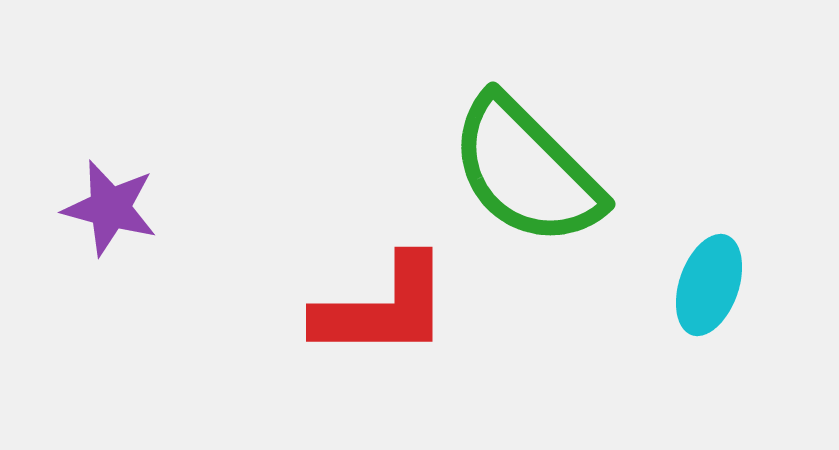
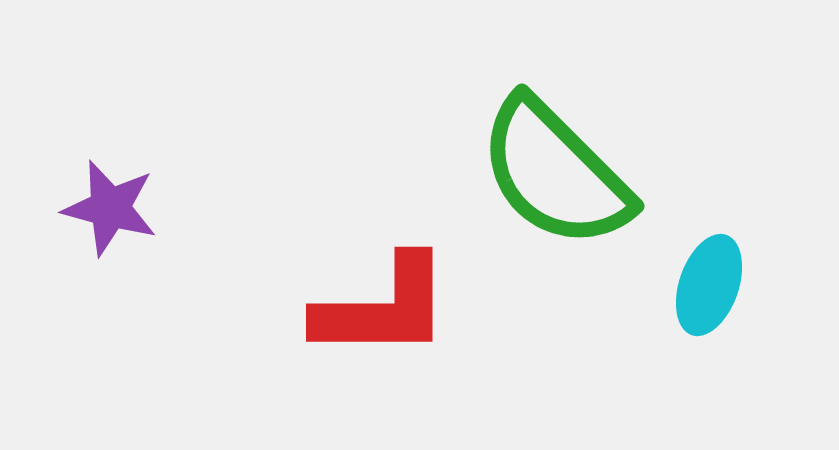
green semicircle: moved 29 px right, 2 px down
